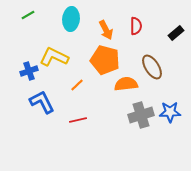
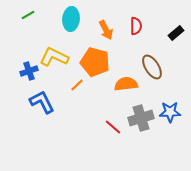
orange pentagon: moved 10 px left, 2 px down
gray cross: moved 3 px down
red line: moved 35 px right, 7 px down; rotated 54 degrees clockwise
